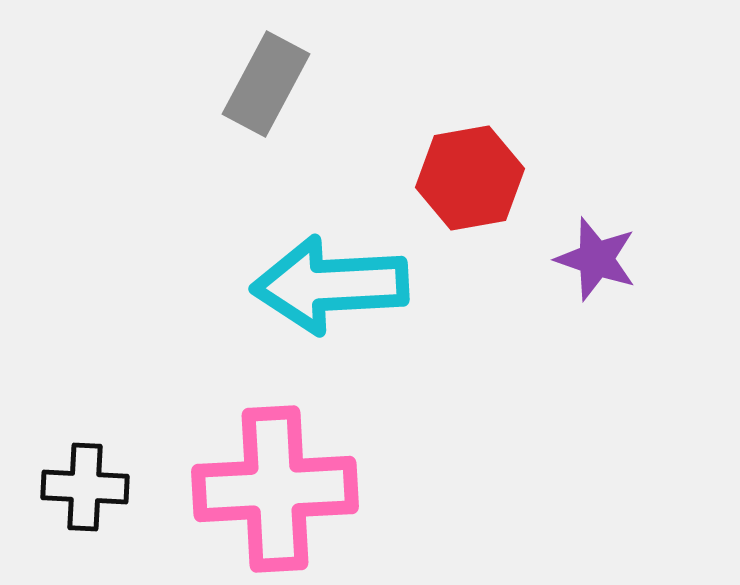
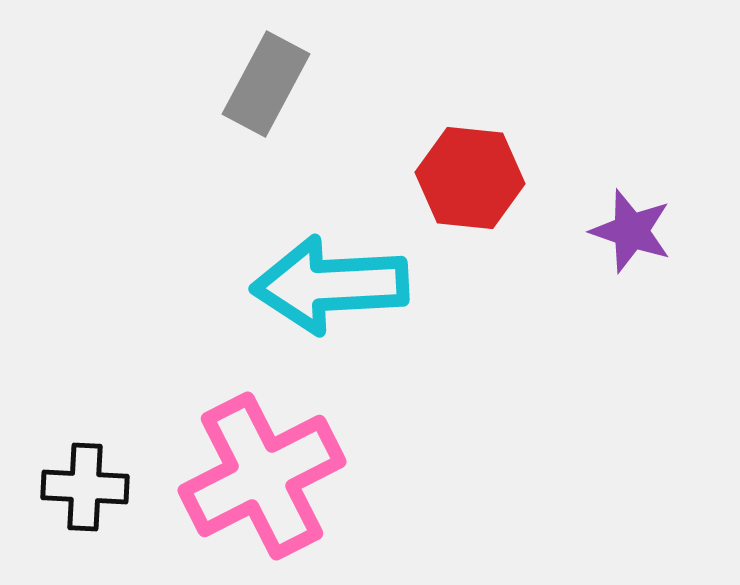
red hexagon: rotated 16 degrees clockwise
purple star: moved 35 px right, 28 px up
pink cross: moved 13 px left, 13 px up; rotated 24 degrees counterclockwise
